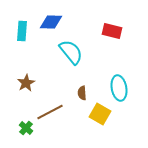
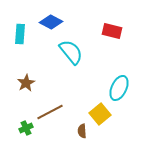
blue diamond: rotated 25 degrees clockwise
cyan rectangle: moved 2 px left, 3 px down
cyan ellipse: rotated 35 degrees clockwise
brown semicircle: moved 38 px down
yellow square: rotated 20 degrees clockwise
green cross: rotated 24 degrees clockwise
